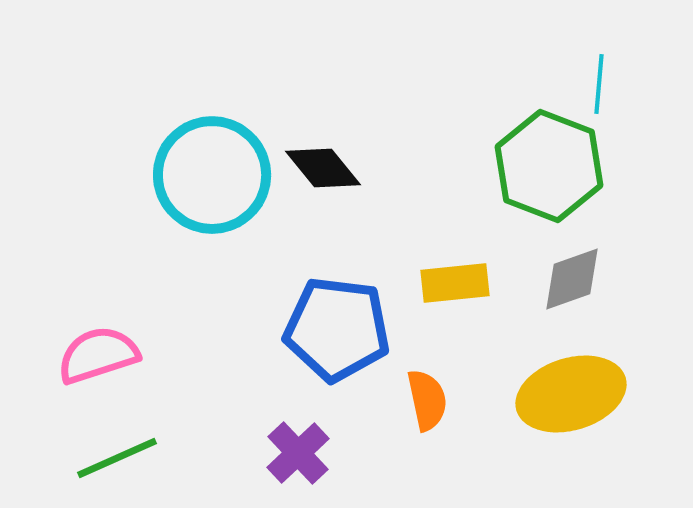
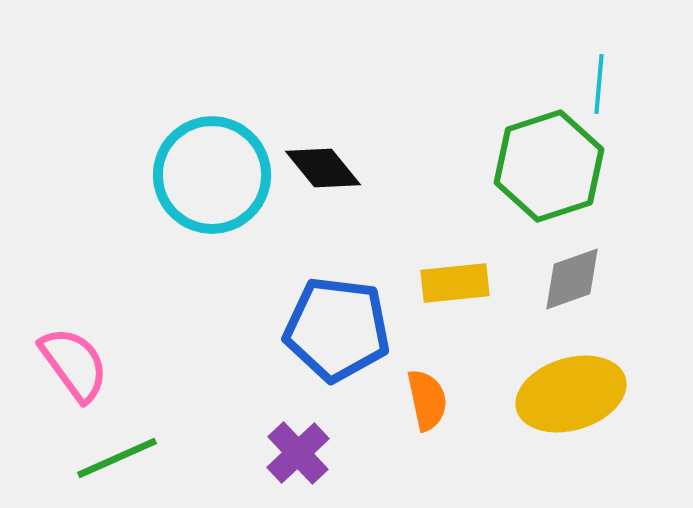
green hexagon: rotated 21 degrees clockwise
pink semicircle: moved 24 px left, 9 px down; rotated 72 degrees clockwise
